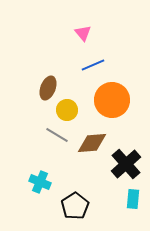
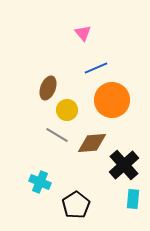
blue line: moved 3 px right, 3 px down
black cross: moved 2 px left, 1 px down
black pentagon: moved 1 px right, 1 px up
